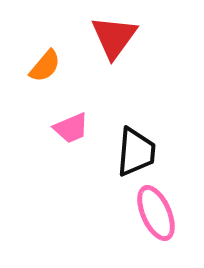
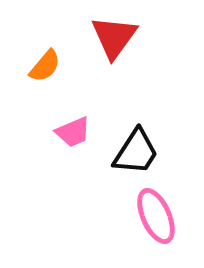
pink trapezoid: moved 2 px right, 4 px down
black trapezoid: rotated 28 degrees clockwise
pink ellipse: moved 3 px down
